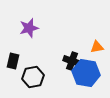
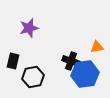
black cross: moved 1 px left
blue hexagon: moved 1 px left, 1 px down; rotated 16 degrees counterclockwise
